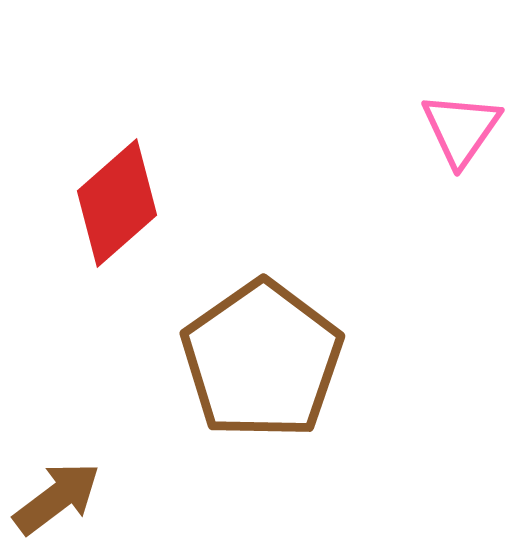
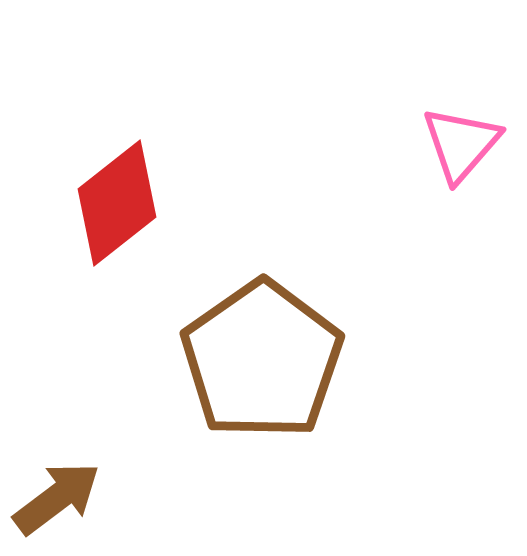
pink triangle: moved 15 px down; rotated 6 degrees clockwise
red diamond: rotated 3 degrees clockwise
